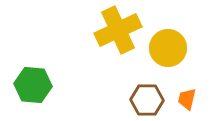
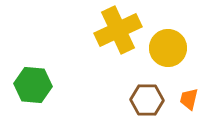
orange trapezoid: moved 2 px right
